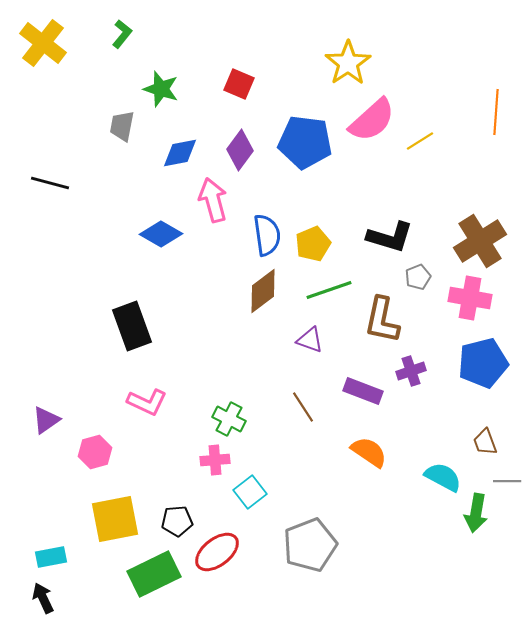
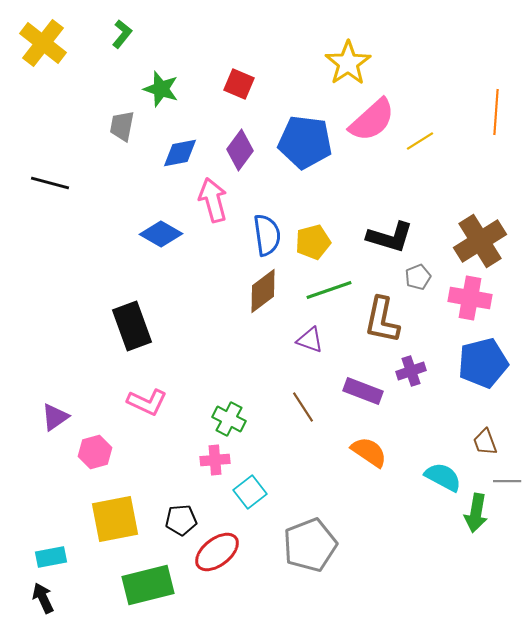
yellow pentagon at (313, 244): moved 2 px up; rotated 8 degrees clockwise
purple triangle at (46, 420): moved 9 px right, 3 px up
black pentagon at (177, 521): moved 4 px right, 1 px up
green rectangle at (154, 574): moved 6 px left, 11 px down; rotated 12 degrees clockwise
